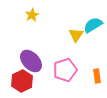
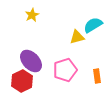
yellow triangle: moved 1 px right, 2 px down; rotated 42 degrees clockwise
